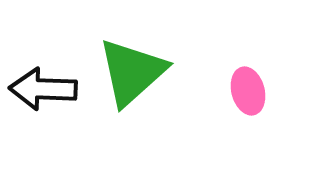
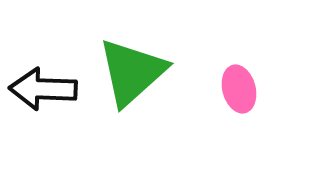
pink ellipse: moved 9 px left, 2 px up
